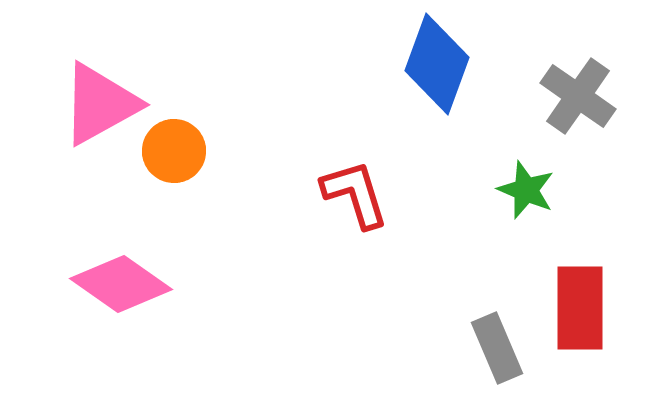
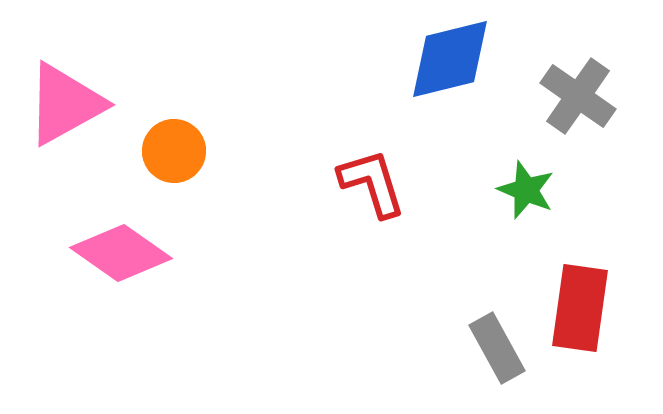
blue diamond: moved 13 px right, 5 px up; rotated 56 degrees clockwise
pink triangle: moved 35 px left
red L-shape: moved 17 px right, 11 px up
pink diamond: moved 31 px up
red rectangle: rotated 8 degrees clockwise
gray rectangle: rotated 6 degrees counterclockwise
